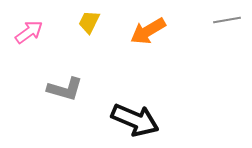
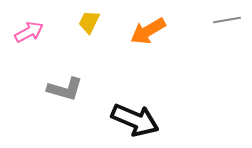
pink arrow: rotated 8 degrees clockwise
